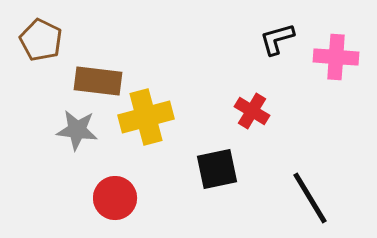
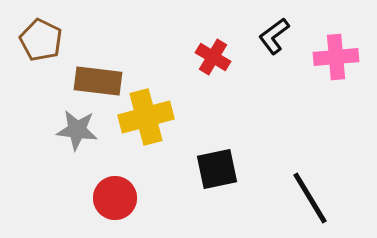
black L-shape: moved 3 px left, 3 px up; rotated 21 degrees counterclockwise
pink cross: rotated 9 degrees counterclockwise
red cross: moved 39 px left, 54 px up
